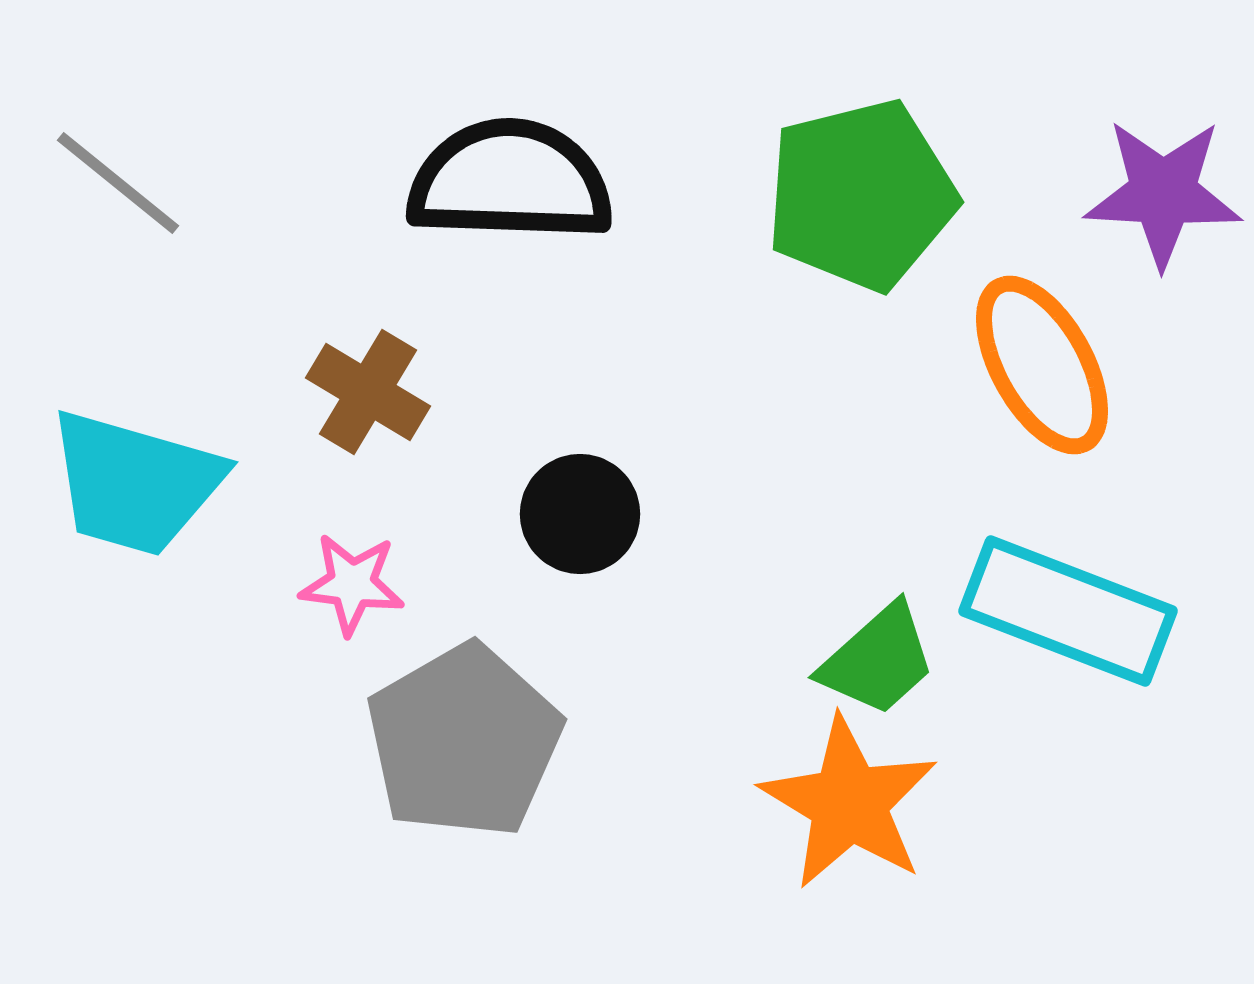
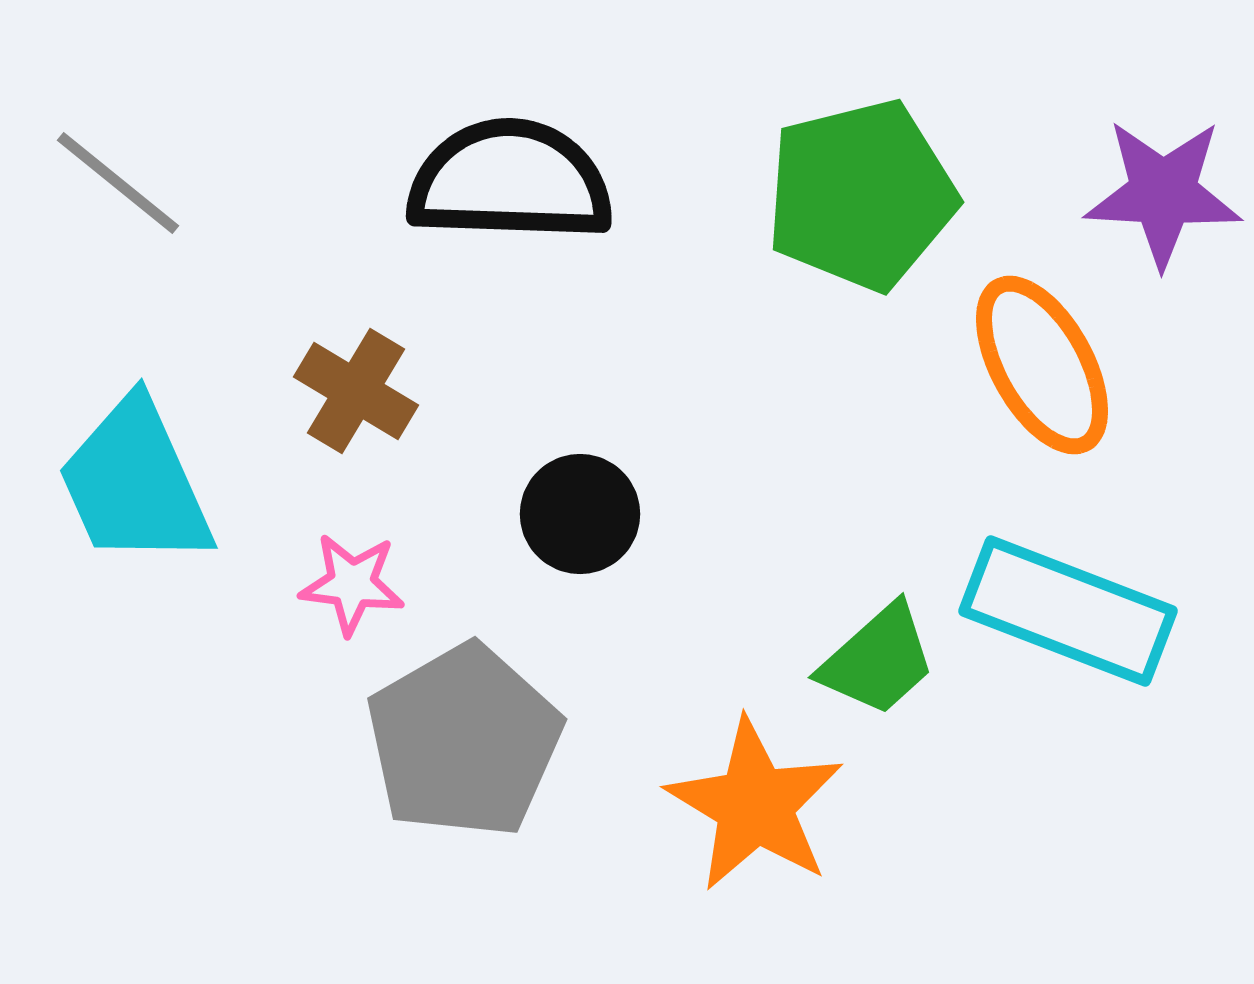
brown cross: moved 12 px left, 1 px up
cyan trapezoid: rotated 50 degrees clockwise
orange star: moved 94 px left, 2 px down
